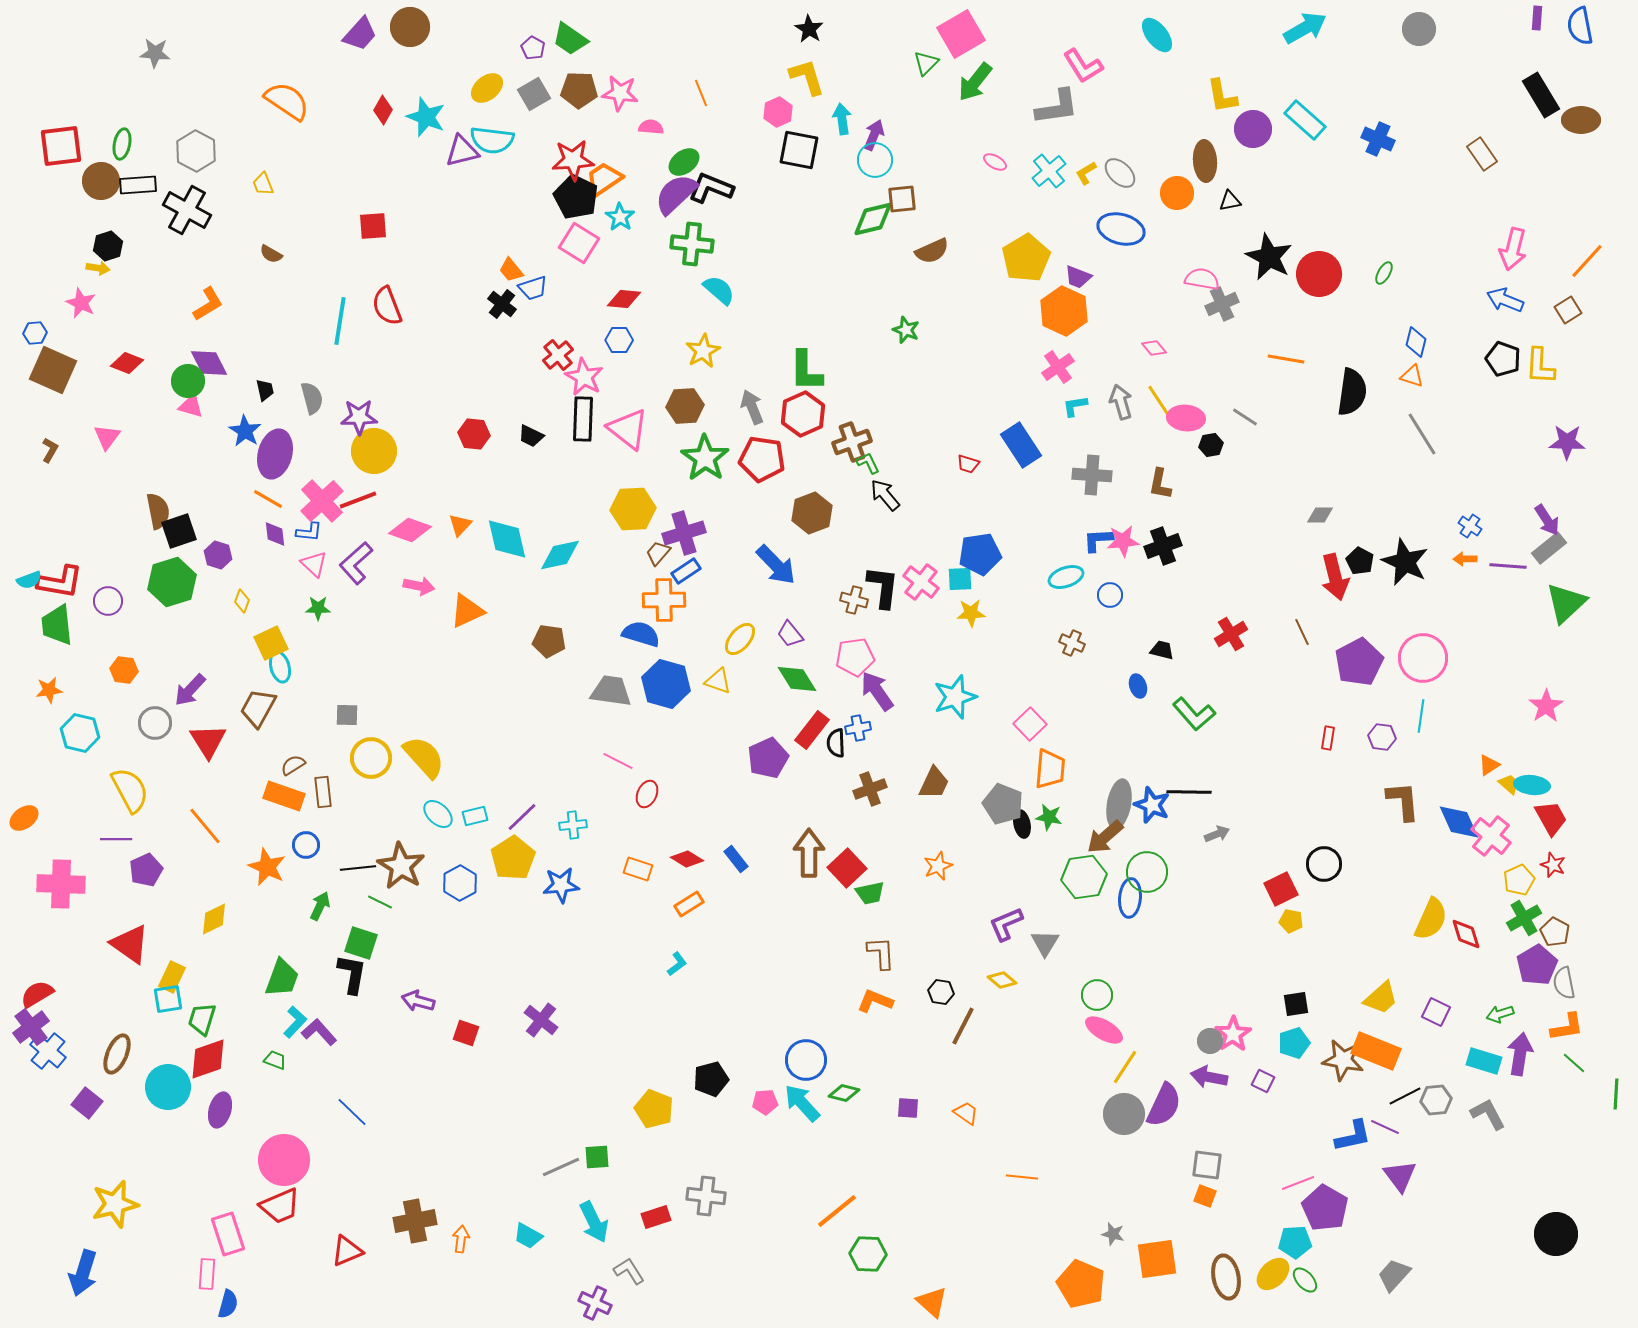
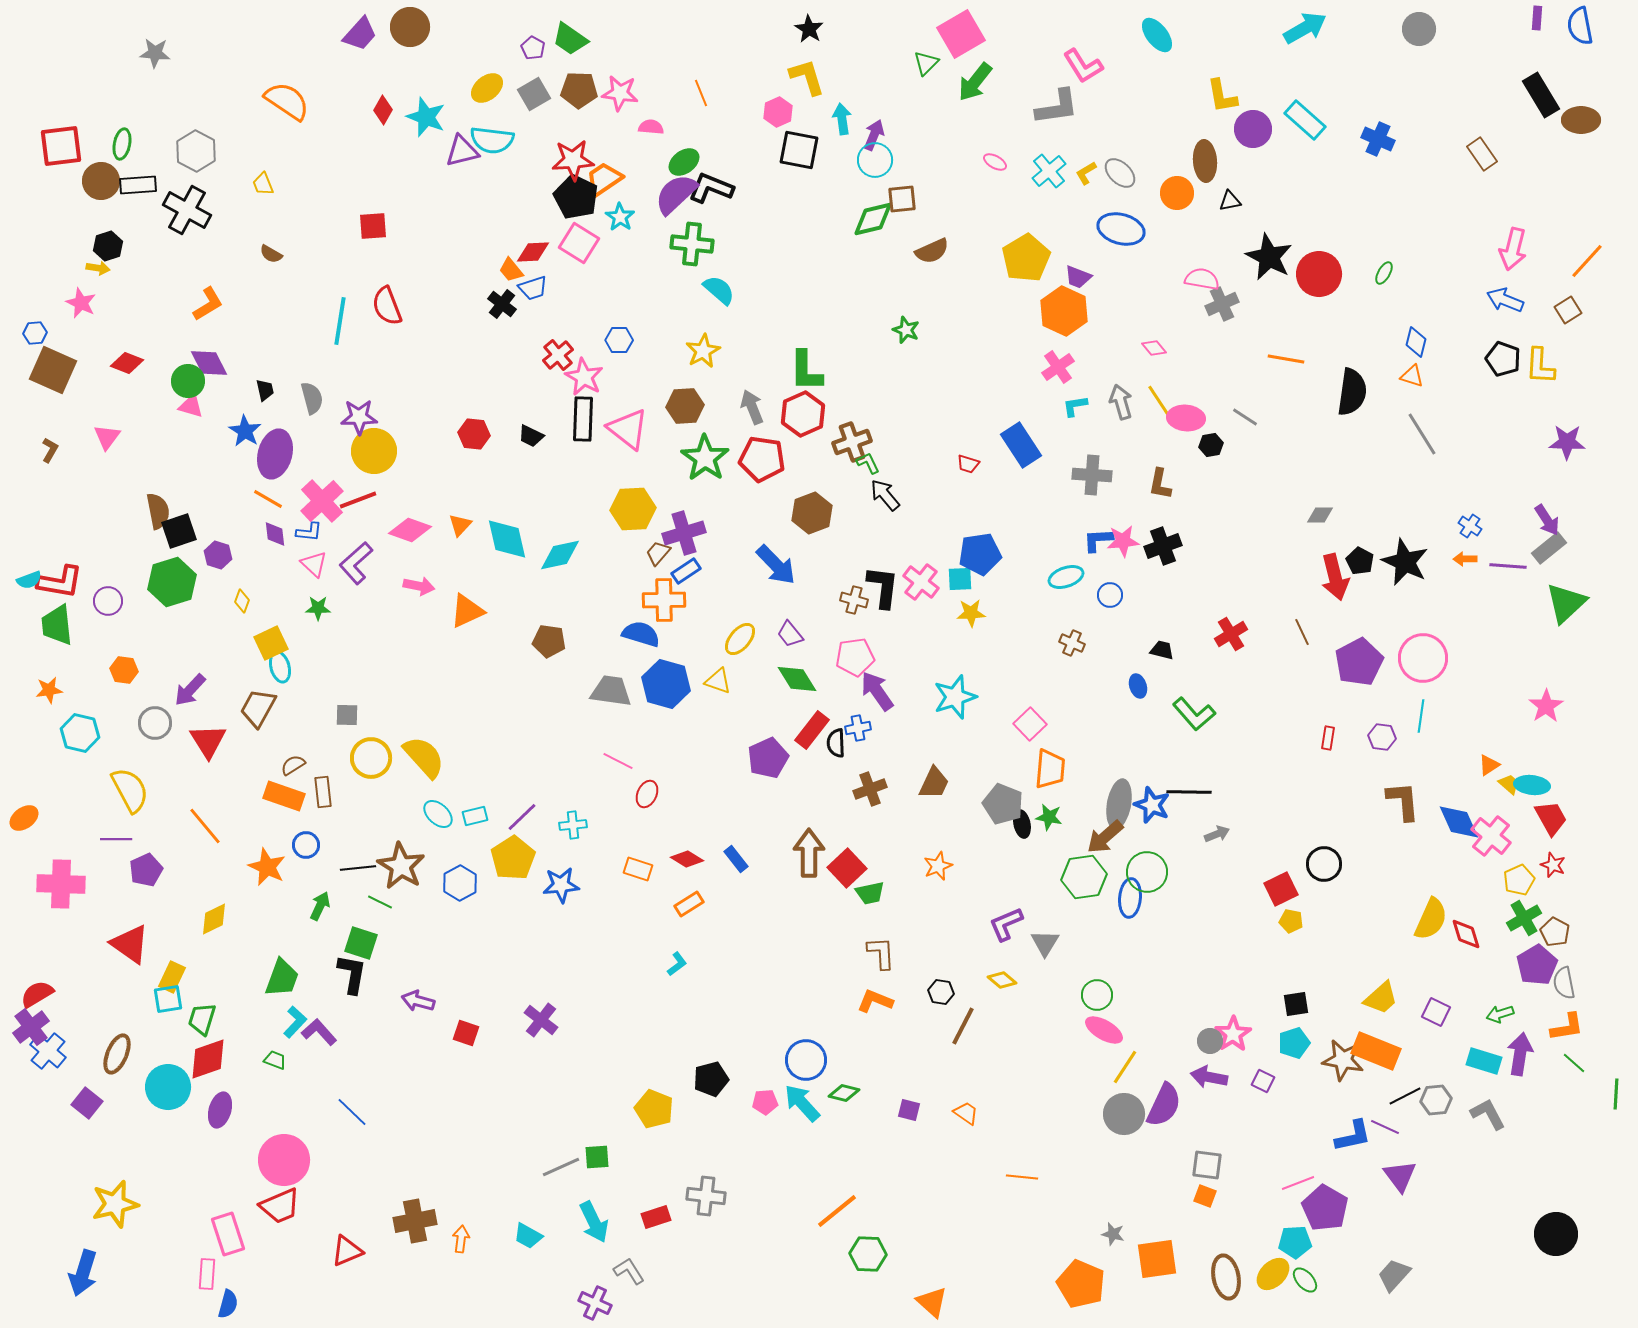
red diamond at (624, 299): moved 91 px left, 47 px up; rotated 8 degrees counterclockwise
purple square at (908, 1108): moved 1 px right, 2 px down; rotated 10 degrees clockwise
